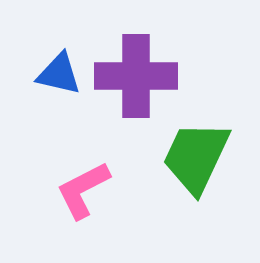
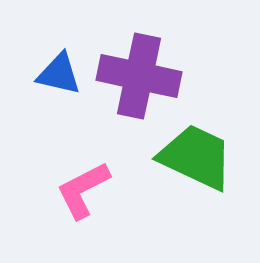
purple cross: moved 3 px right; rotated 12 degrees clockwise
green trapezoid: rotated 90 degrees clockwise
